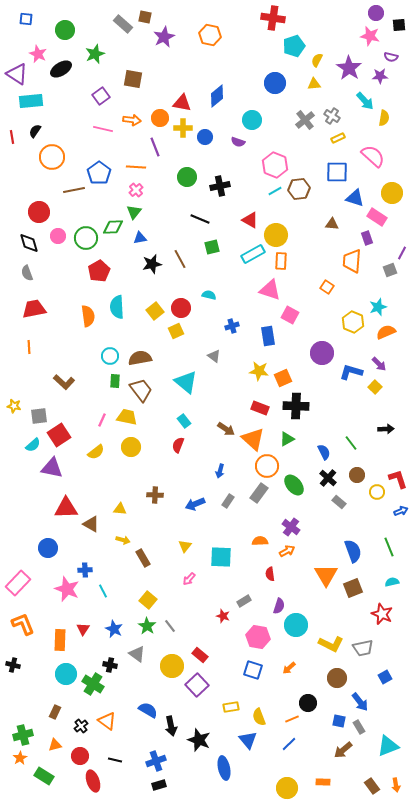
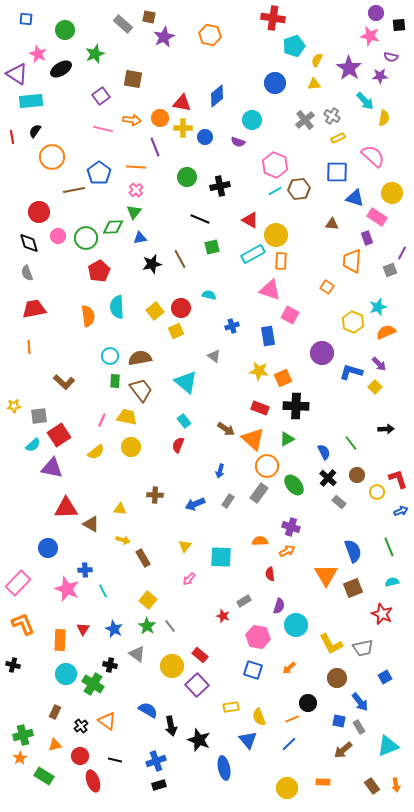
brown square at (145, 17): moved 4 px right
yellow star at (14, 406): rotated 16 degrees counterclockwise
purple cross at (291, 527): rotated 18 degrees counterclockwise
yellow L-shape at (331, 644): rotated 35 degrees clockwise
